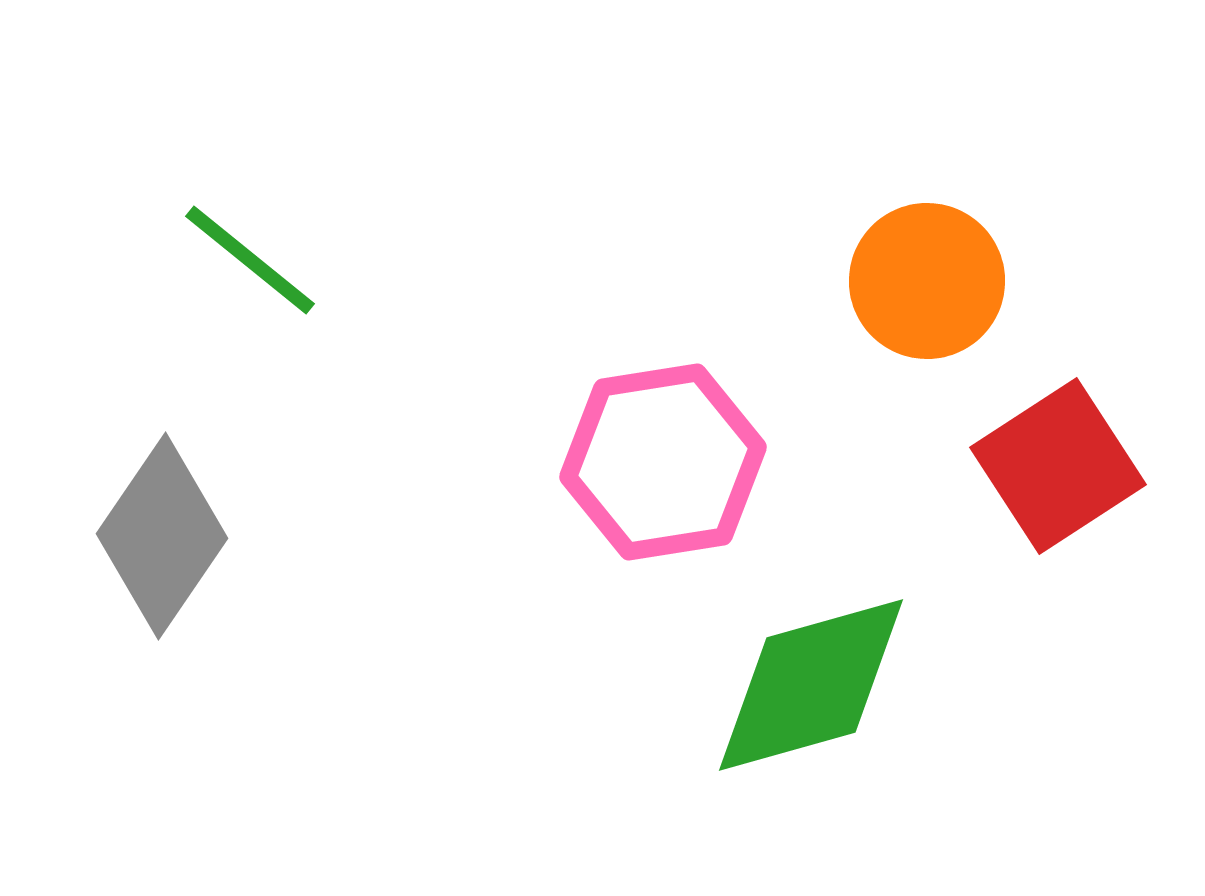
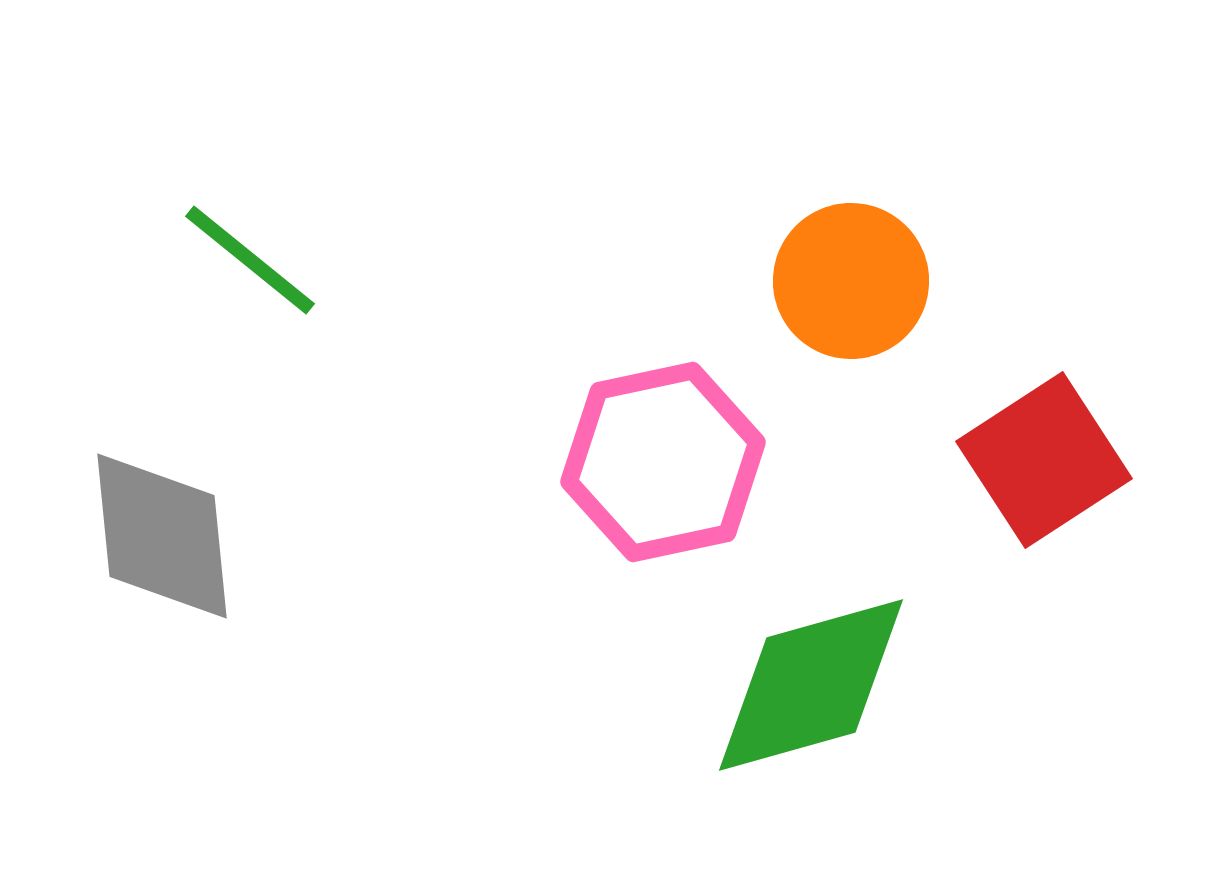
orange circle: moved 76 px left
pink hexagon: rotated 3 degrees counterclockwise
red square: moved 14 px left, 6 px up
gray diamond: rotated 40 degrees counterclockwise
